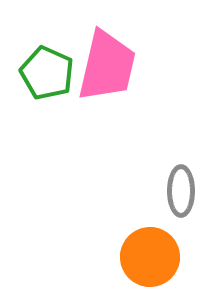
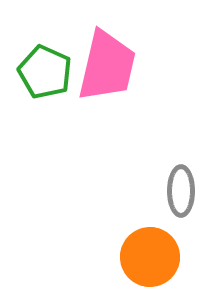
green pentagon: moved 2 px left, 1 px up
